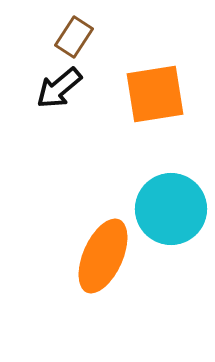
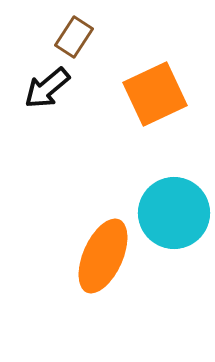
black arrow: moved 12 px left
orange square: rotated 16 degrees counterclockwise
cyan circle: moved 3 px right, 4 px down
